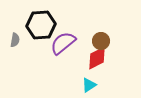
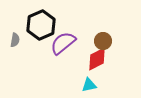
black hexagon: rotated 20 degrees counterclockwise
brown circle: moved 2 px right
red diamond: moved 1 px down
cyan triangle: rotated 21 degrees clockwise
